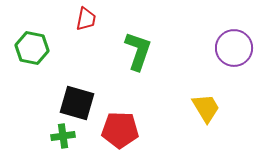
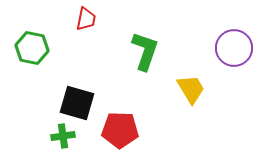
green L-shape: moved 7 px right
yellow trapezoid: moved 15 px left, 19 px up
